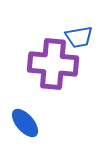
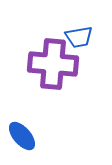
blue ellipse: moved 3 px left, 13 px down
